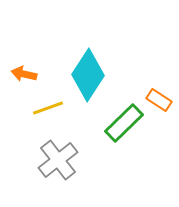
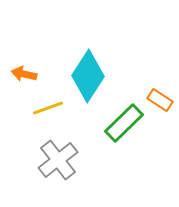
cyan diamond: moved 1 px down
orange rectangle: moved 1 px right
